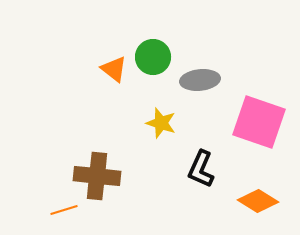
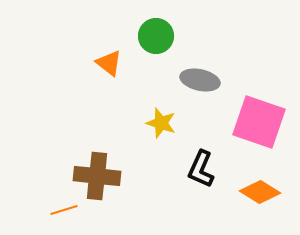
green circle: moved 3 px right, 21 px up
orange triangle: moved 5 px left, 6 px up
gray ellipse: rotated 18 degrees clockwise
orange diamond: moved 2 px right, 9 px up
